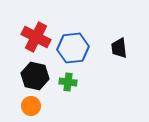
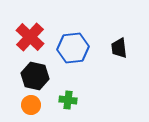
red cross: moved 6 px left; rotated 16 degrees clockwise
green cross: moved 18 px down
orange circle: moved 1 px up
